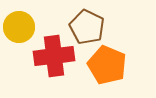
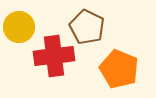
orange pentagon: moved 12 px right, 4 px down
